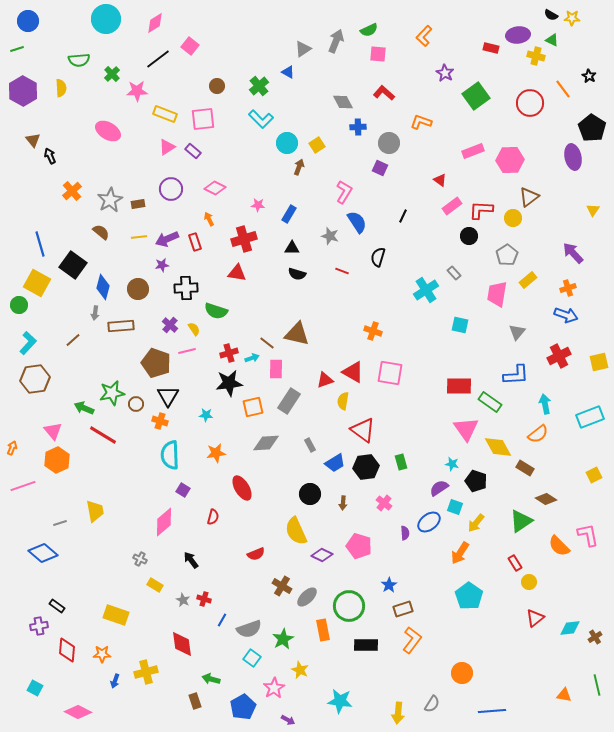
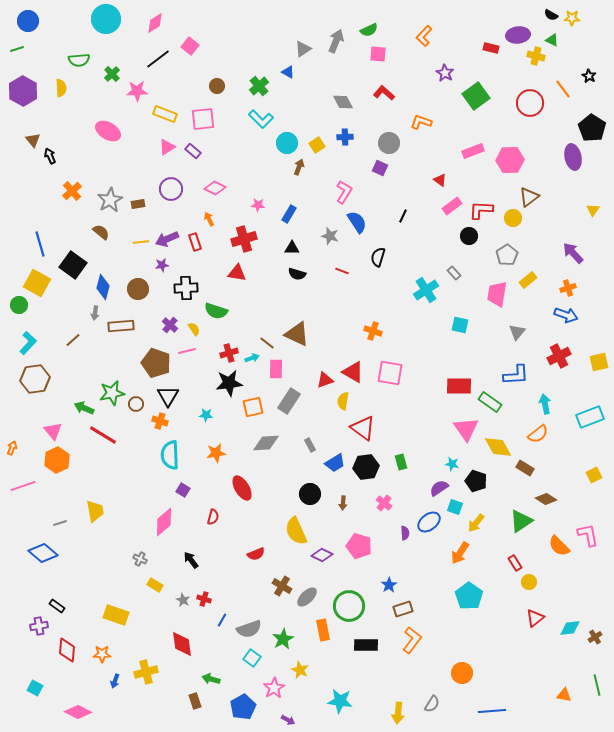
blue cross at (358, 127): moved 13 px left, 10 px down
yellow line at (139, 237): moved 2 px right, 5 px down
brown triangle at (297, 334): rotated 12 degrees clockwise
red triangle at (363, 430): moved 2 px up
